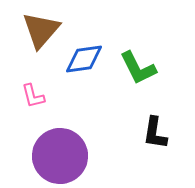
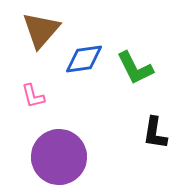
green L-shape: moved 3 px left
purple circle: moved 1 px left, 1 px down
